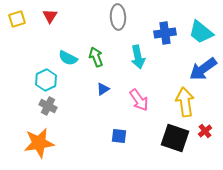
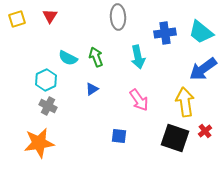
blue triangle: moved 11 px left
